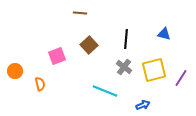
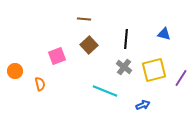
brown line: moved 4 px right, 6 px down
